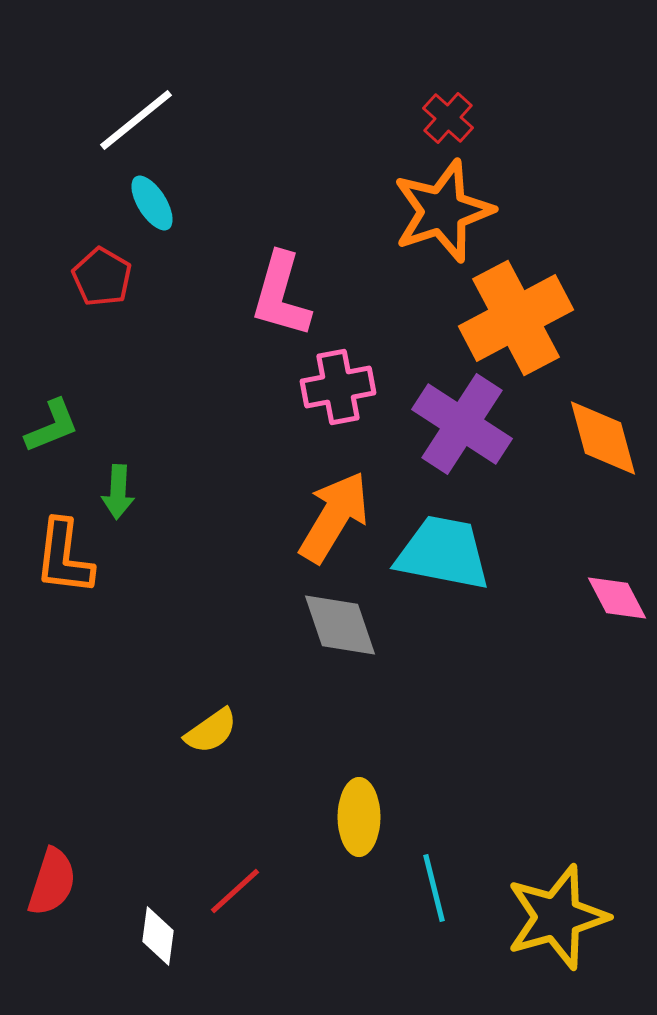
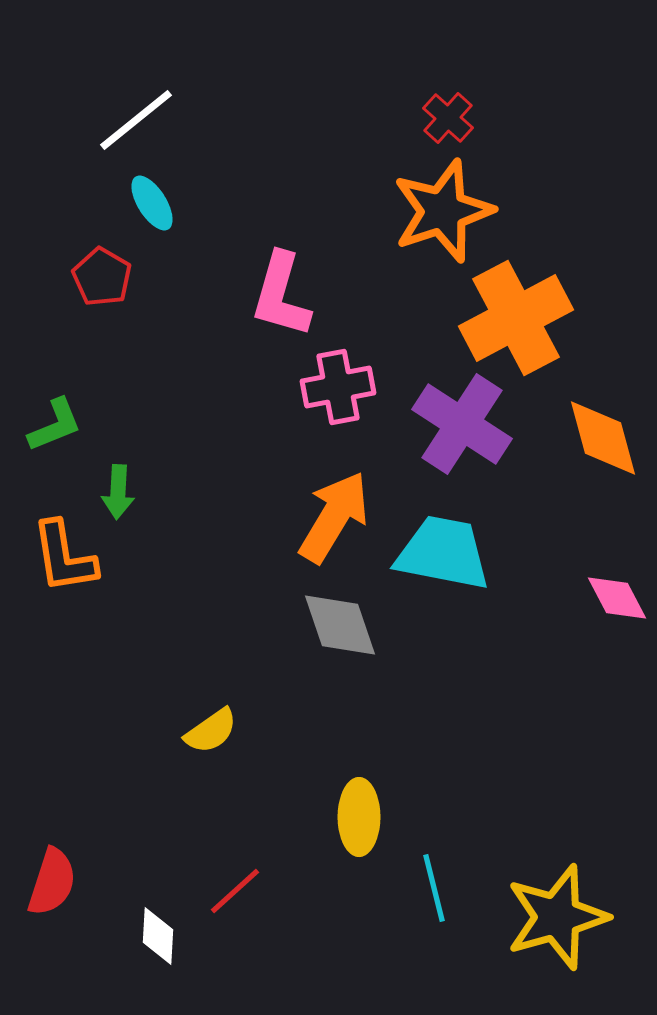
green L-shape: moved 3 px right, 1 px up
orange L-shape: rotated 16 degrees counterclockwise
white diamond: rotated 4 degrees counterclockwise
